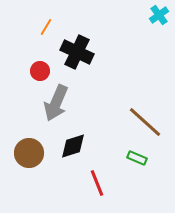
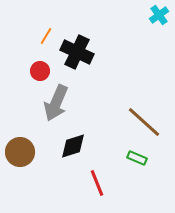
orange line: moved 9 px down
brown line: moved 1 px left
brown circle: moved 9 px left, 1 px up
